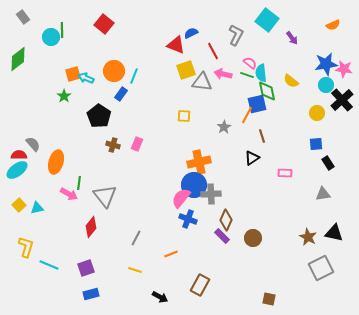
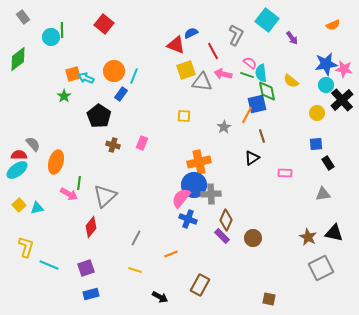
pink rectangle at (137, 144): moved 5 px right, 1 px up
gray triangle at (105, 196): rotated 25 degrees clockwise
